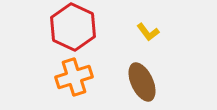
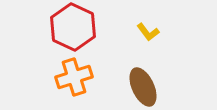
brown ellipse: moved 1 px right, 5 px down
